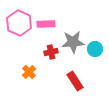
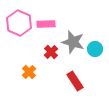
gray star: rotated 20 degrees clockwise
red cross: rotated 32 degrees counterclockwise
